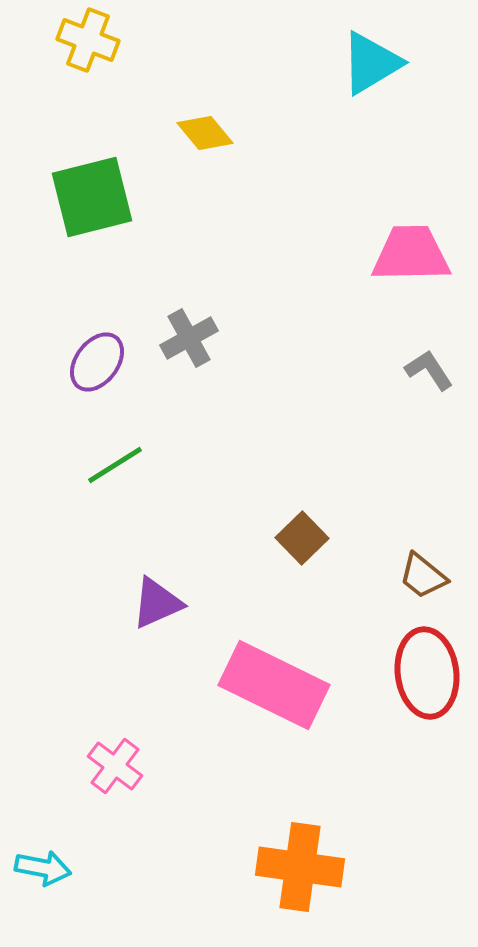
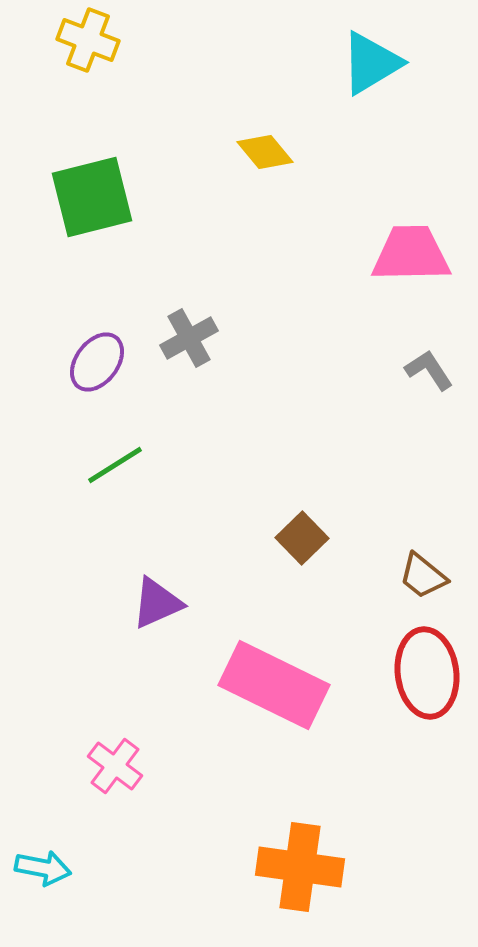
yellow diamond: moved 60 px right, 19 px down
